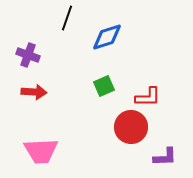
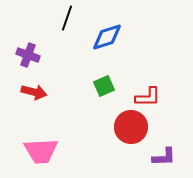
red arrow: rotated 10 degrees clockwise
purple L-shape: moved 1 px left
